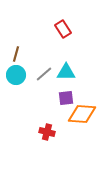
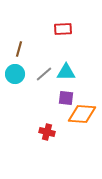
red rectangle: rotated 60 degrees counterclockwise
brown line: moved 3 px right, 5 px up
cyan circle: moved 1 px left, 1 px up
purple square: rotated 14 degrees clockwise
